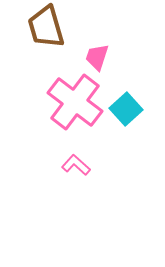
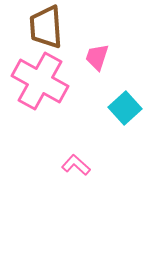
brown trapezoid: rotated 12 degrees clockwise
pink cross: moved 35 px left, 21 px up; rotated 8 degrees counterclockwise
cyan square: moved 1 px left, 1 px up
